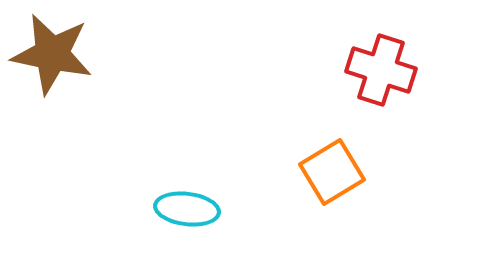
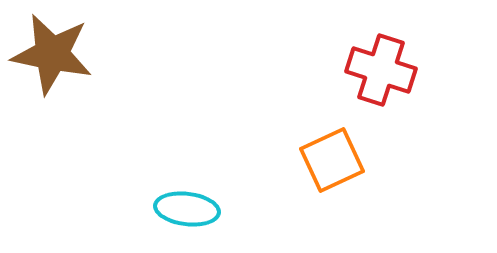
orange square: moved 12 px up; rotated 6 degrees clockwise
